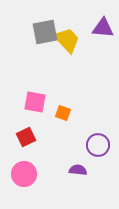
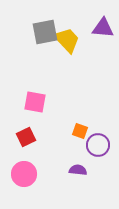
orange square: moved 17 px right, 18 px down
